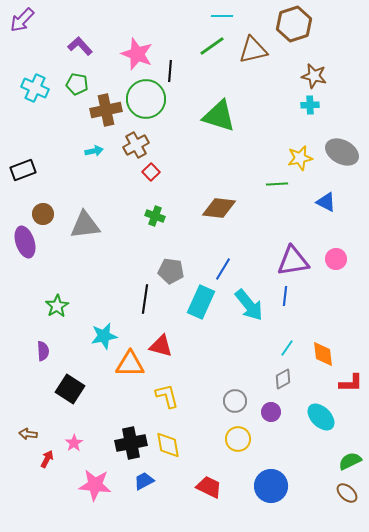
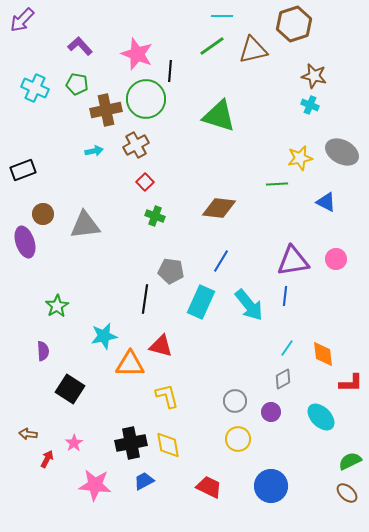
cyan cross at (310, 105): rotated 24 degrees clockwise
red square at (151, 172): moved 6 px left, 10 px down
blue line at (223, 269): moved 2 px left, 8 px up
